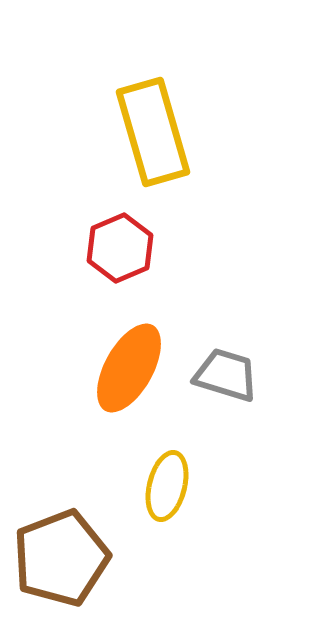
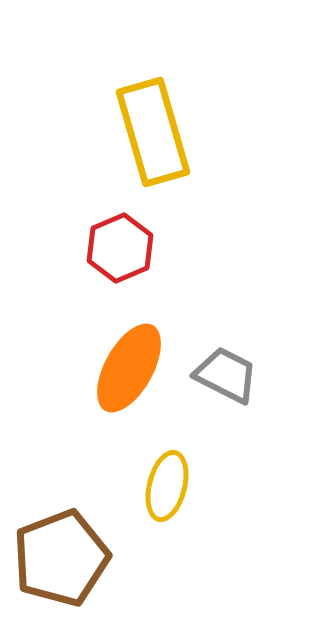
gray trapezoid: rotated 10 degrees clockwise
